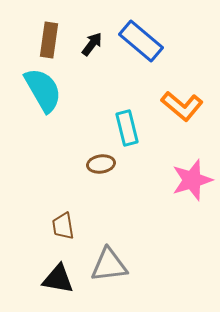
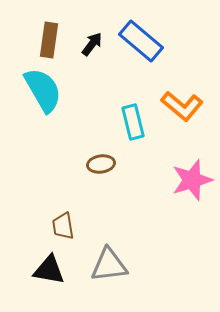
cyan rectangle: moved 6 px right, 6 px up
black triangle: moved 9 px left, 9 px up
